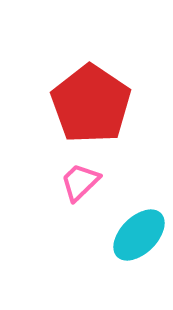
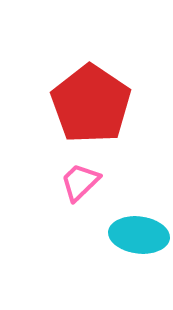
cyan ellipse: rotated 52 degrees clockwise
